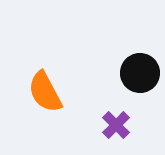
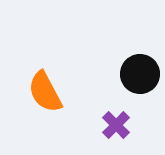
black circle: moved 1 px down
